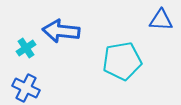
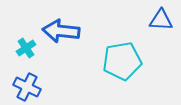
blue cross: moved 1 px right, 1 px up
